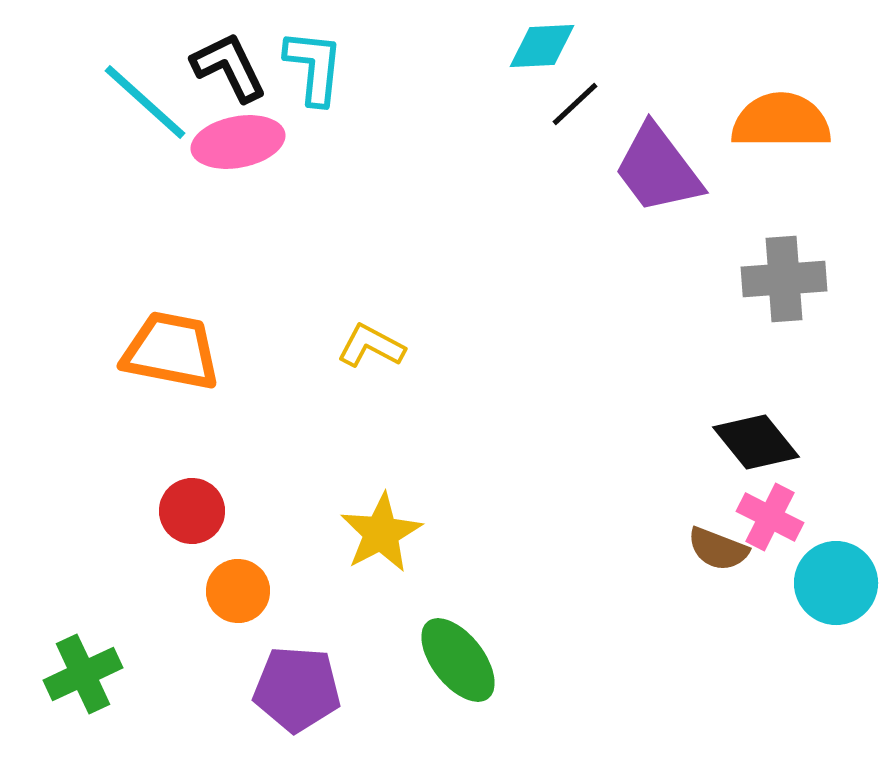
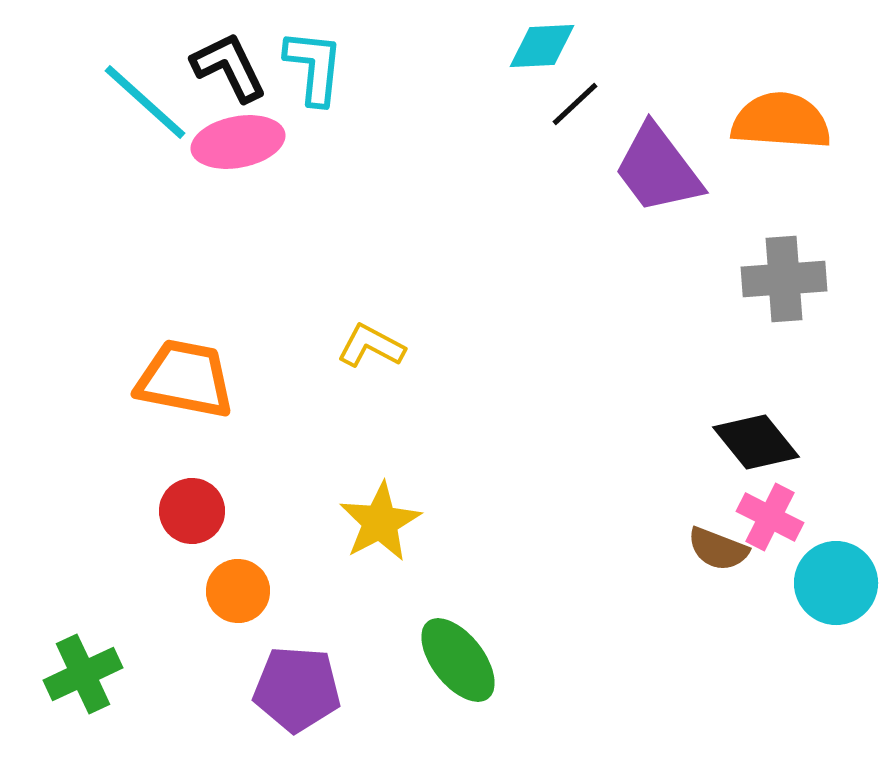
orange semicircle: rotated 4 degrees clockwise
orange trapezoid: moved 14 px right, 28 px down
yellow star: moved 1 px left, 11 px up
